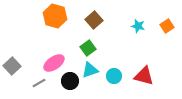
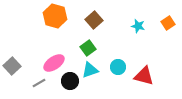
orange square: moved 1 px right, 3 px up
cyan circle: moved 4 px right, 9 px up
